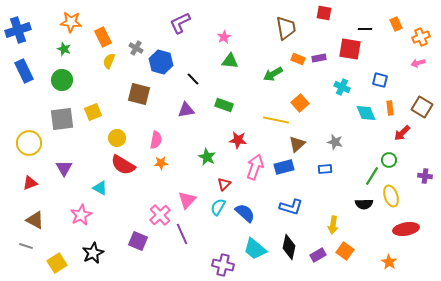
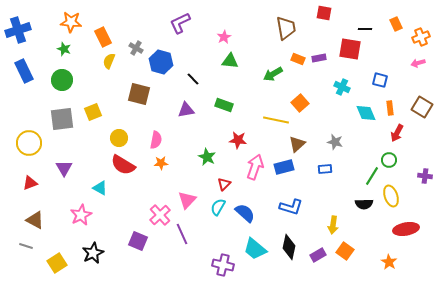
red arrow at (402, 133): moved 5 px left; rotated 18 degrees counterclockwise
yellow circle at (117, 138): moved 2 px right
